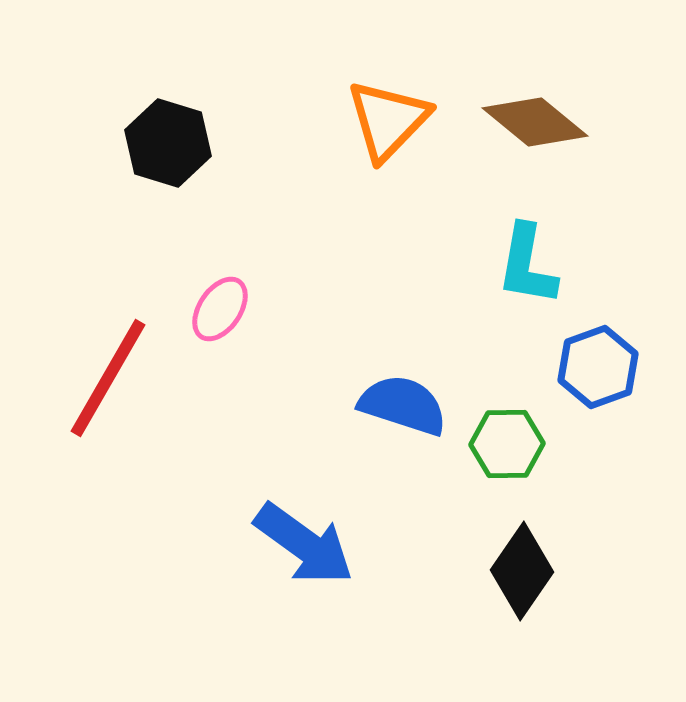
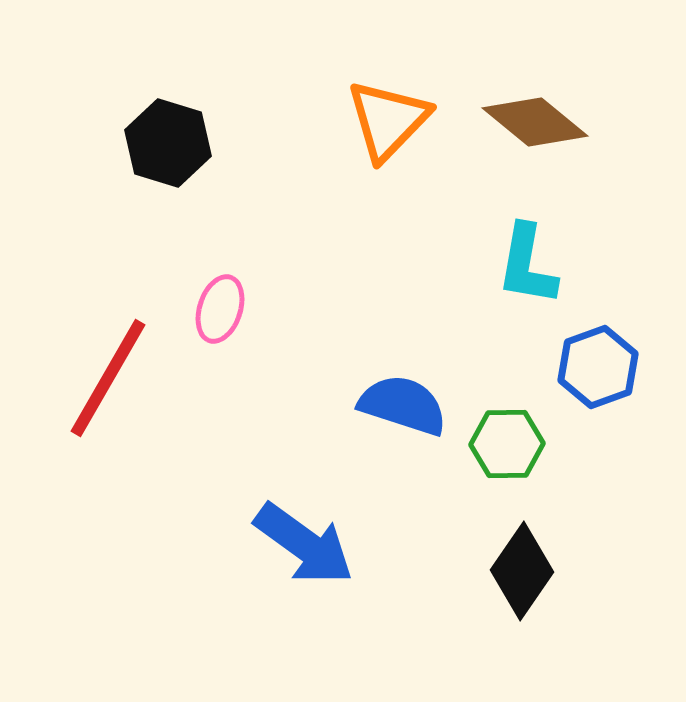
pink ellipse: rotated 16 degrees counterclockwise
